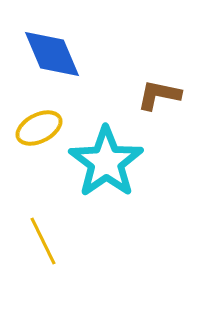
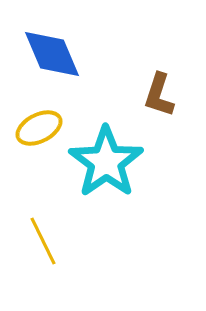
brown L-shape: rotated 84 degrees counterclockwise
